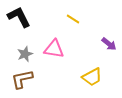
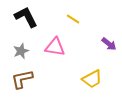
black L-shape: moved 7 px right
pink triangle: moved 1 px right, 2 px up
gray star: moved 4 px left, 3 px up
yellow trapezoid: moved 2 px down
